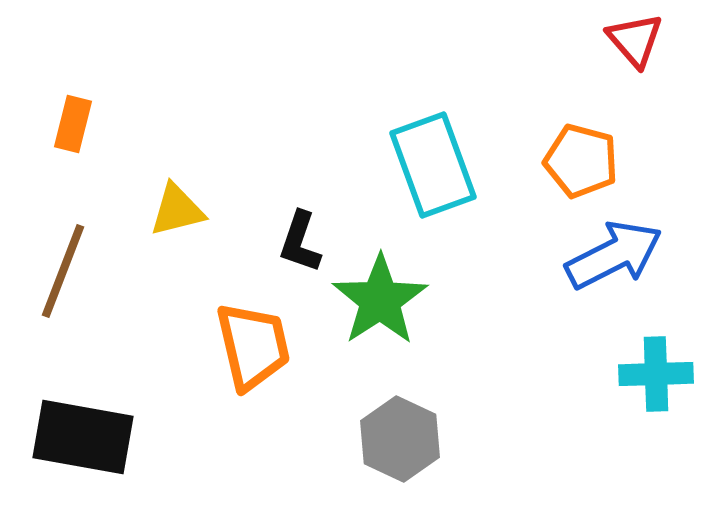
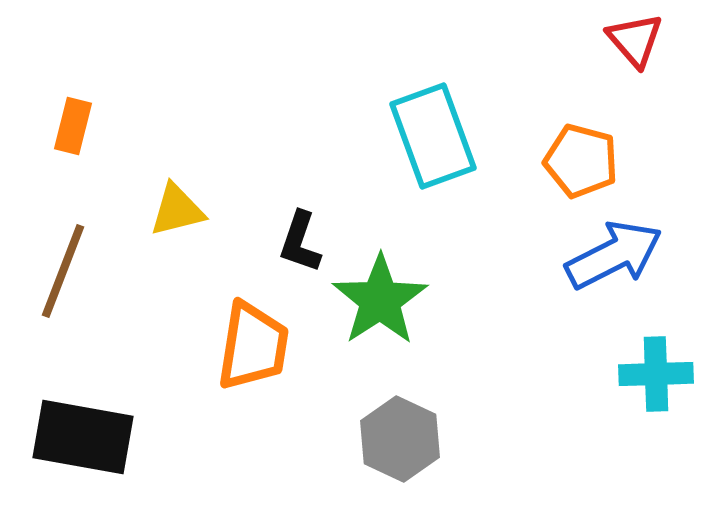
orange rectangle: moved 2 px down
cyan rectangle: moved 29 px up
orange trapezoid: rotated 22 degrees clockwise
